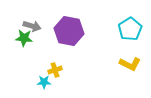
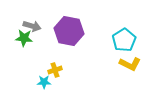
cyan pentagon: moved 6 px left, 11 px down
